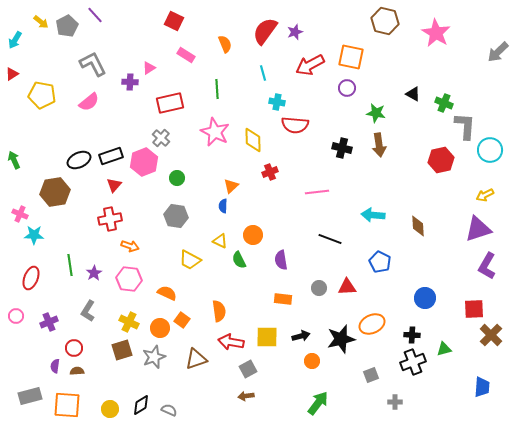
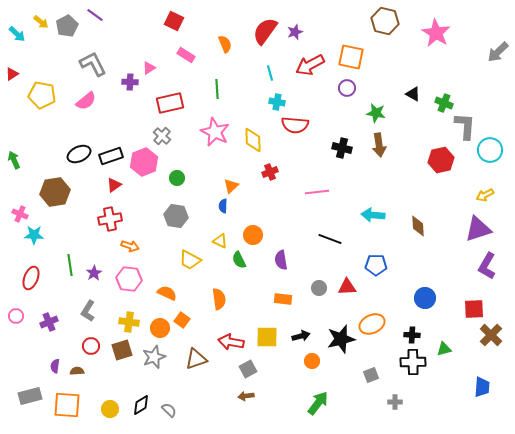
purple line at (95, 15): rotated 12 degrees counterclockwise
cyan arrow at (15, 40): moved 2 px right, 6 px up; rotated 78 degrees counterclockwise
cyan line at (263, 73): moved 7 px right
pink semicircle at (89, 102): moved 3 px left, 1 px up
gray cross at (161, 138): moved 1 px right, 2 px up
black ellipse at (79, 160): moved 6 px up
red triangle at (114, 185): rotated 14 degrees clockwise
blue pentagon at (380, 262): moved 4 px left, 3 px down; rotated 25 degrees counterclockwise
orange semicircle at (219, 311): moved 12 px up
yellow cross at (129, 322): rotated 18 degrees counterclockwise
red circle at (74, 348): moved 17 px right, 2 px up
black cross at (413, 362): rotated 20 degrees clockwise
gray semicircle at (169, 410): rotated 21 degrees clockwise
